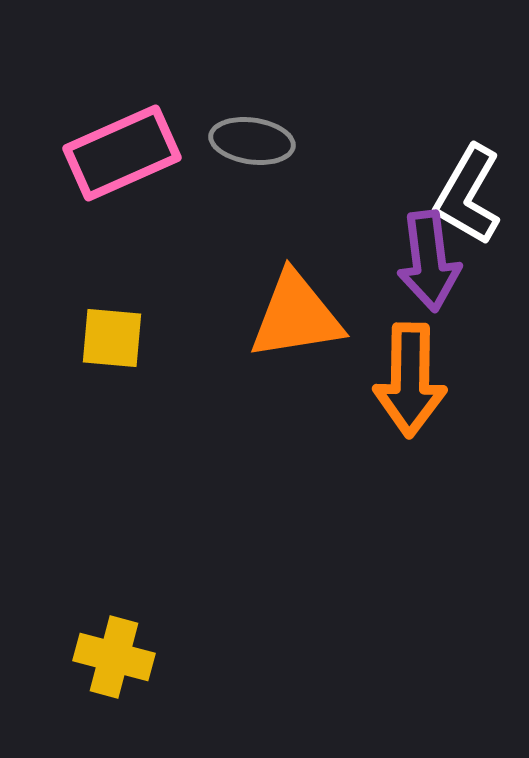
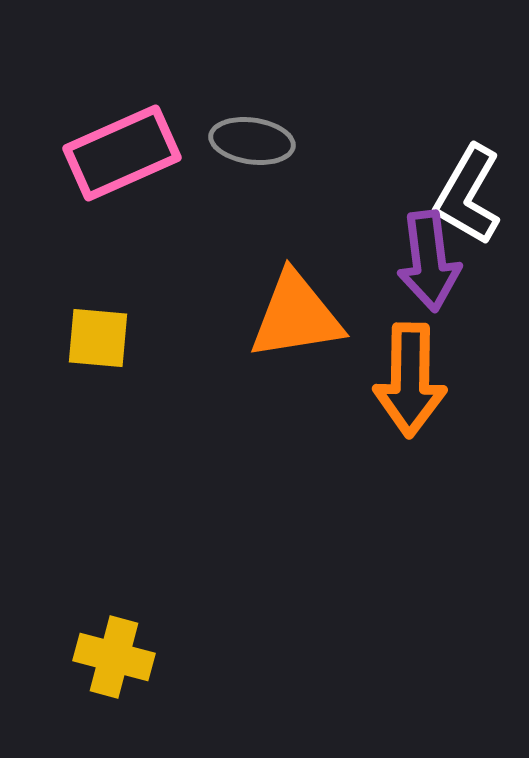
yellow square: moved 14 px left
